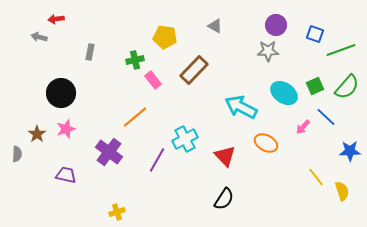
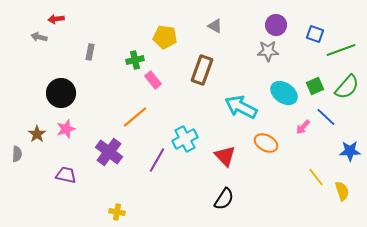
brown rectangle: moved 8 px right; rotated 24 degrees counterclockwise
yellow cross: rotated 28 degrees clockwise
